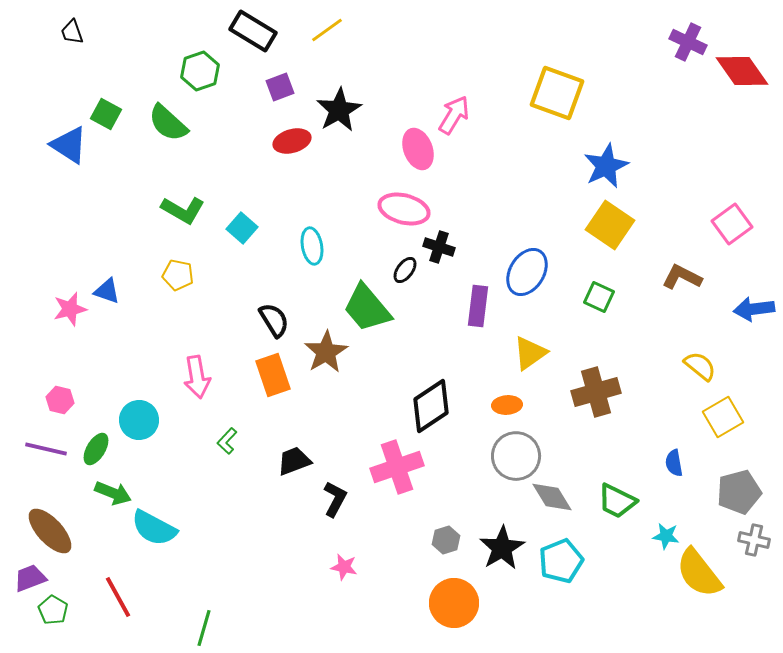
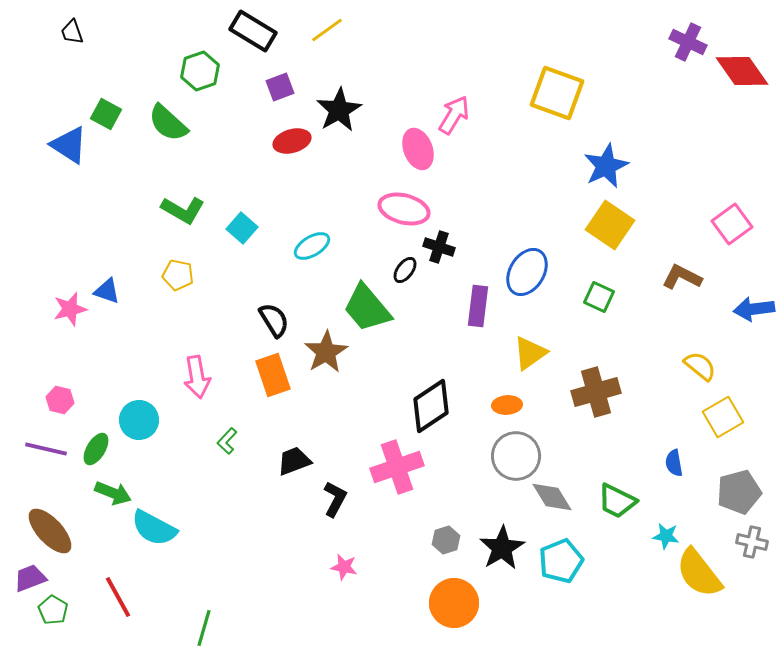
cyan ellipse at (312, 246): rotated 69 degrees clockwise
gray cross at (754, 540): moved 2 px left, 2 px down
